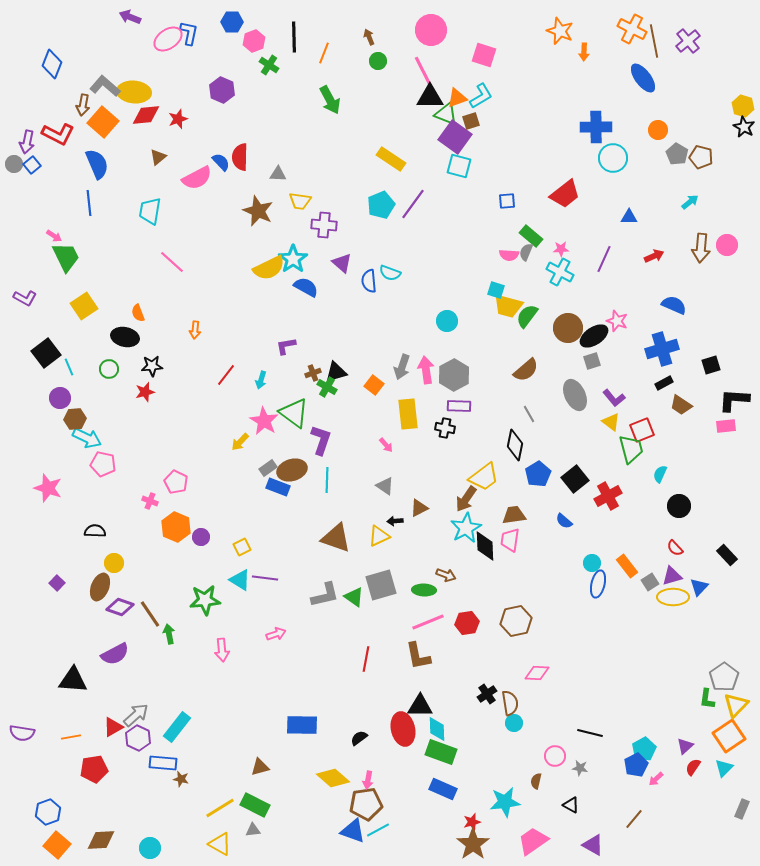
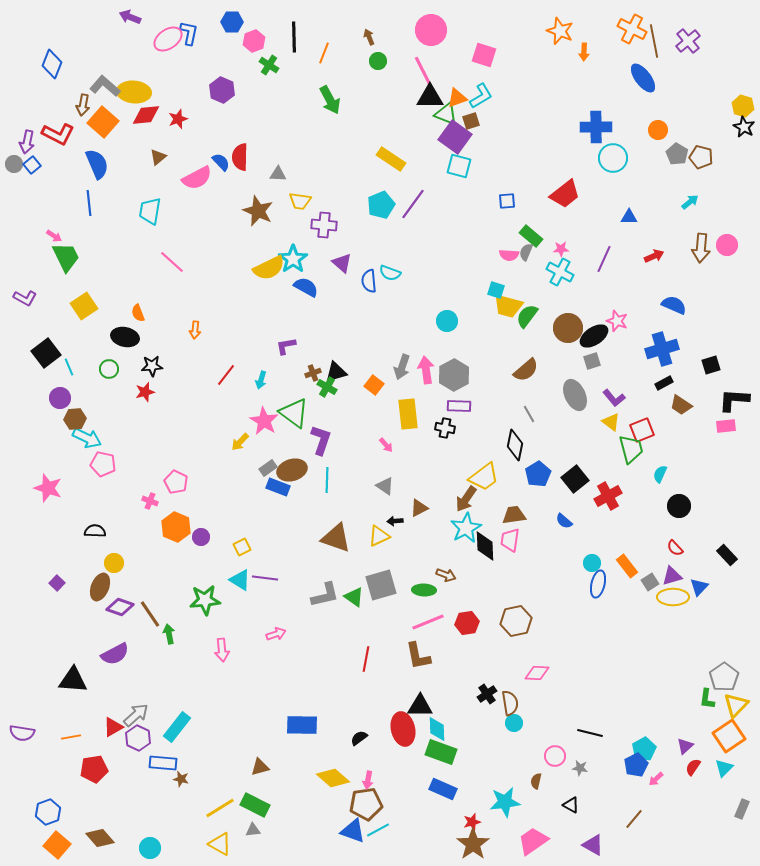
brown diamond at (101, 840): moved 1 px left, 2 px up; rotated 52 degrees clockwise
